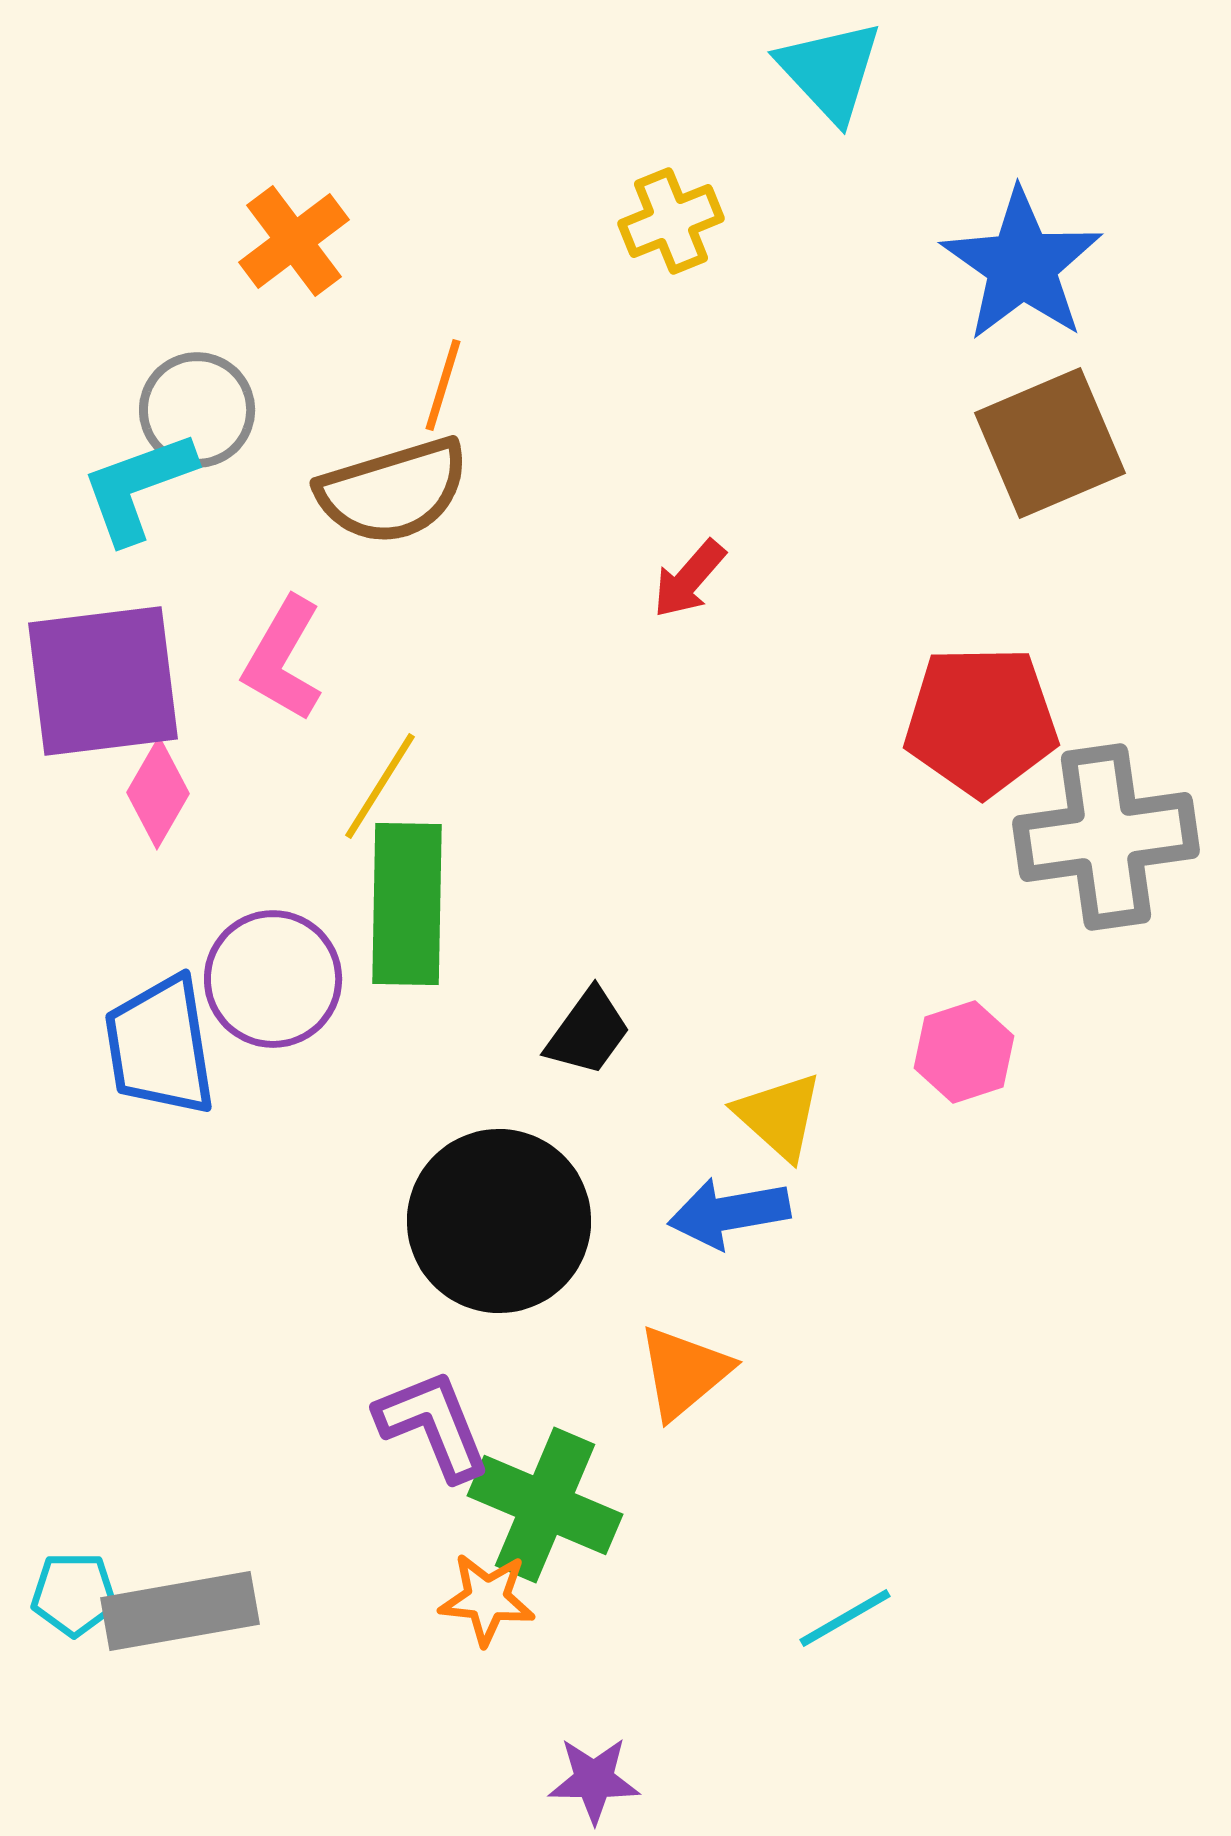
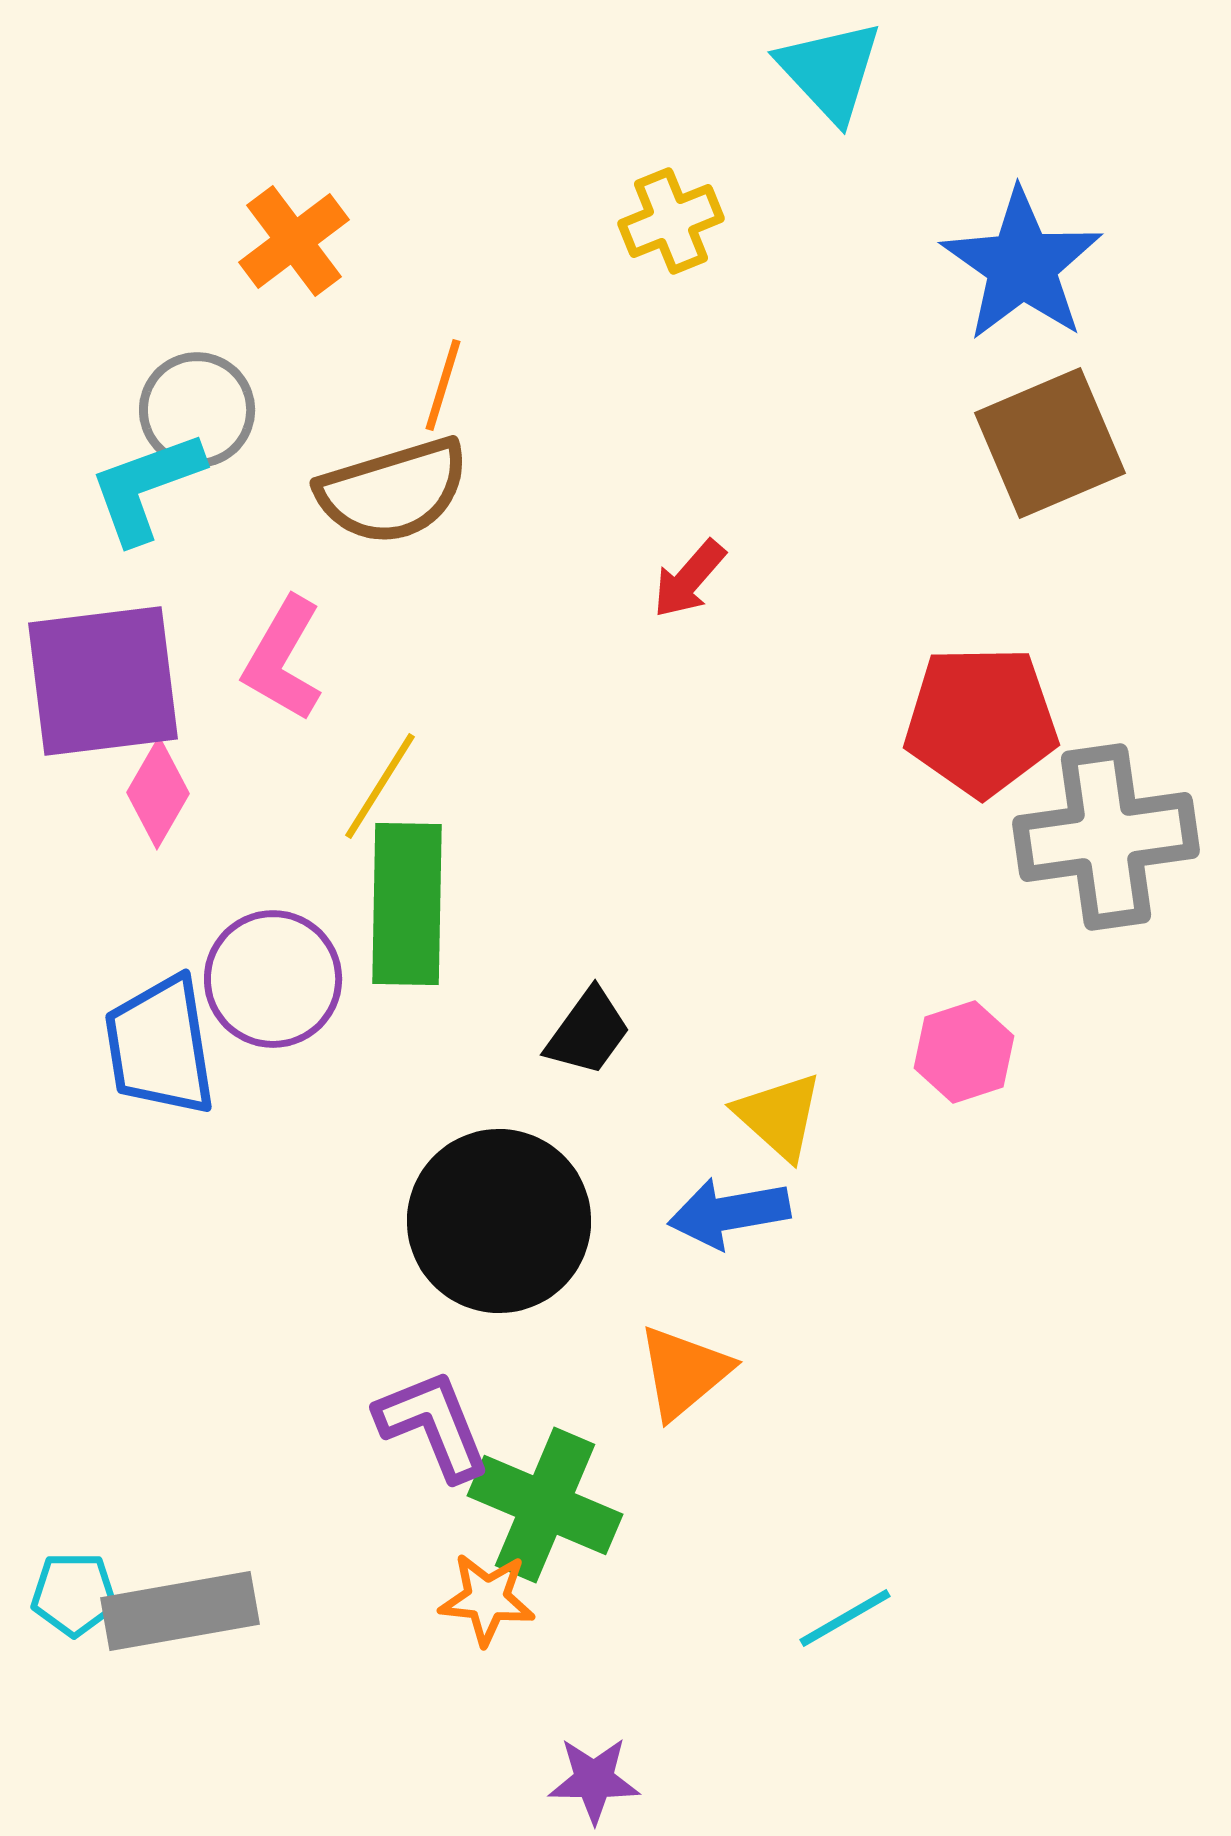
cyan L-shape: moved 8 px right
